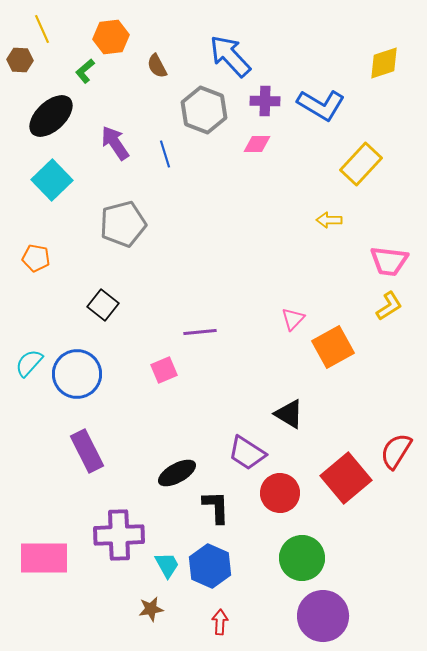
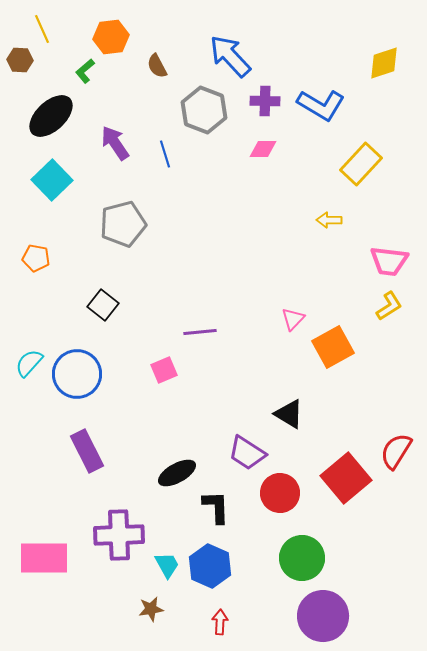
pink diamond at (257, 144): moved 6 px right, 5 px down
